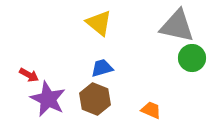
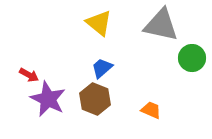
gray triangle: moved 16 px left, 1 px up
blue trapezoid: rotated 25 degrees counterclockwise
